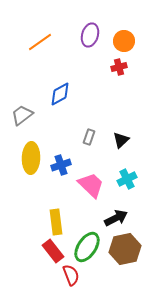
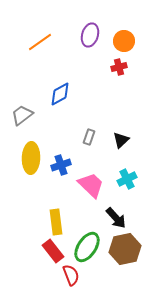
black arrow: rotated 75 degrees clockwise
